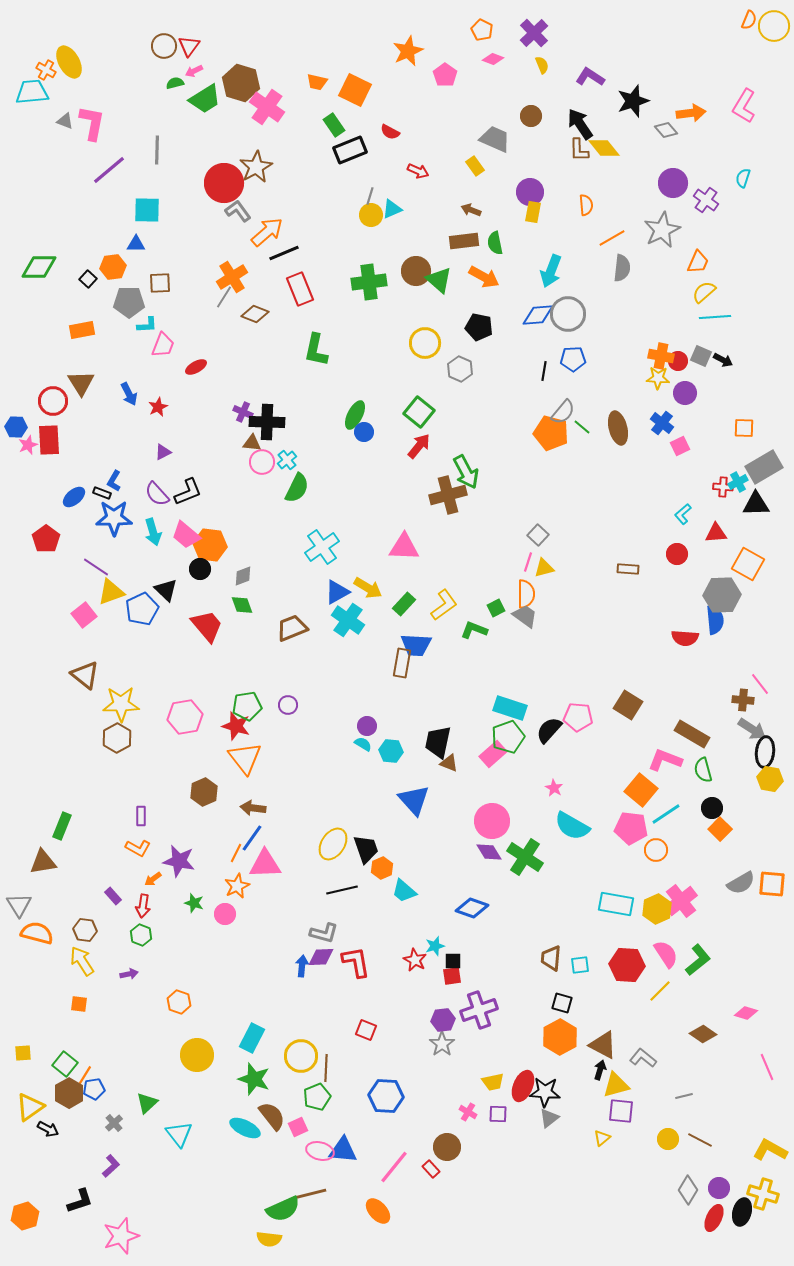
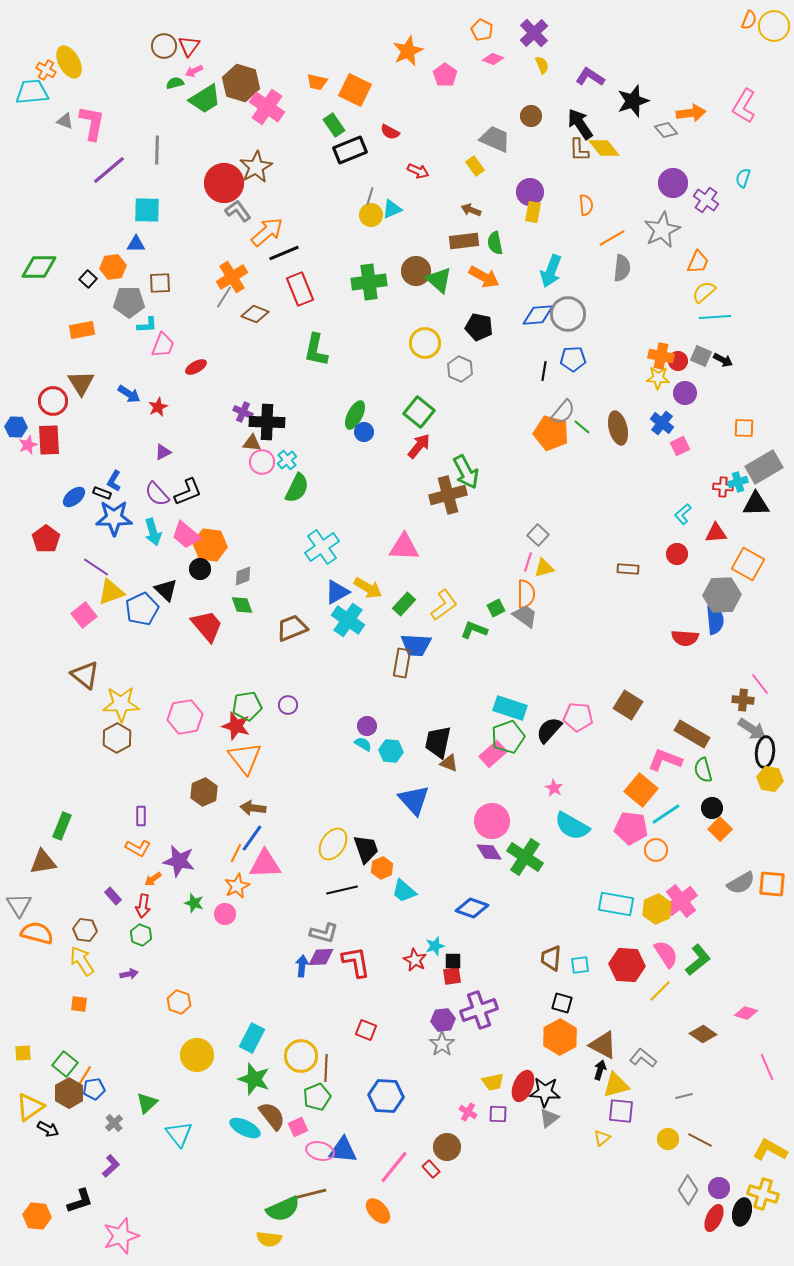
blue arrow at (129, 394): rotated 30 degrees counterclockwise
cyan cross at (738, 482): rotated 12 degrees clockwise
orange hexagon at (25, 1216): moved 12 px right; rotated 24 degrees clockwise
